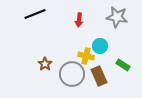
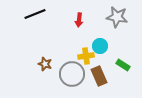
yellow cross: rotated 21 degrees counterclockwise
brown star: rotated 16 degrees counterclockwise
